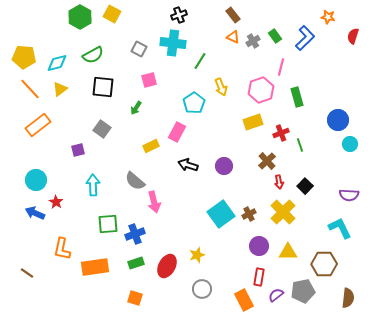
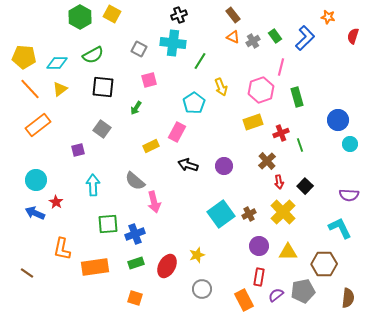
cyan diamond at (57, 63): rotated 15 degrees clockwise
